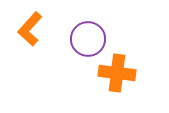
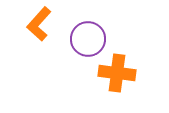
orange L-shape: moved 9 px right, 5 px up
